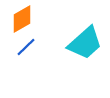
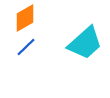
orange diamond: moved 3 px right, 1 px up
